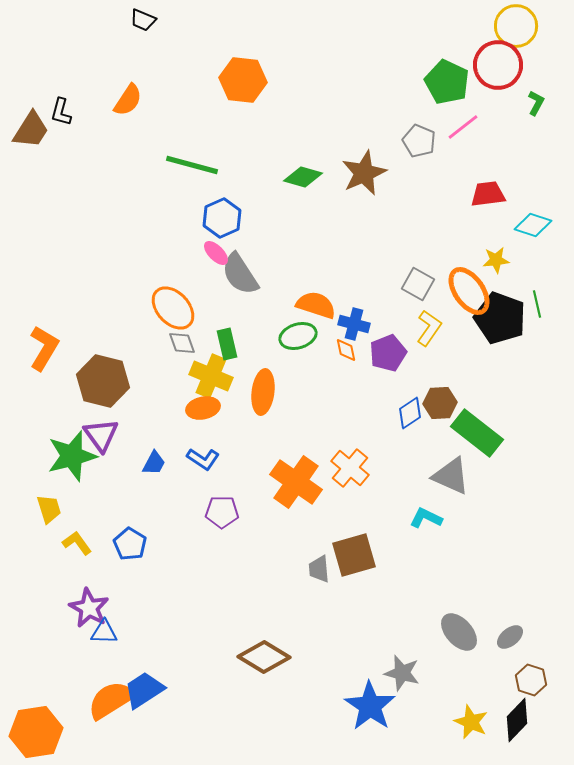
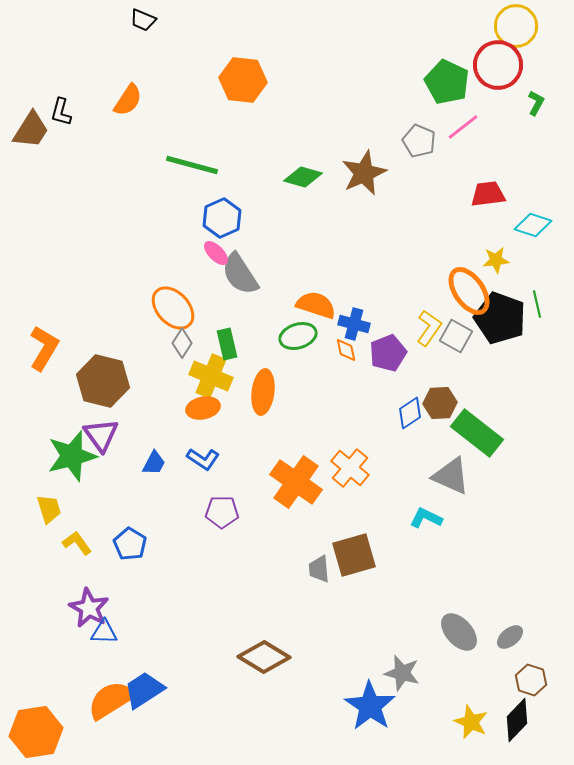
gray square at (418, 284): moved 38 px right, 52 px down
gray diamond at (182, 343): rotated 52 degrees clockwise
